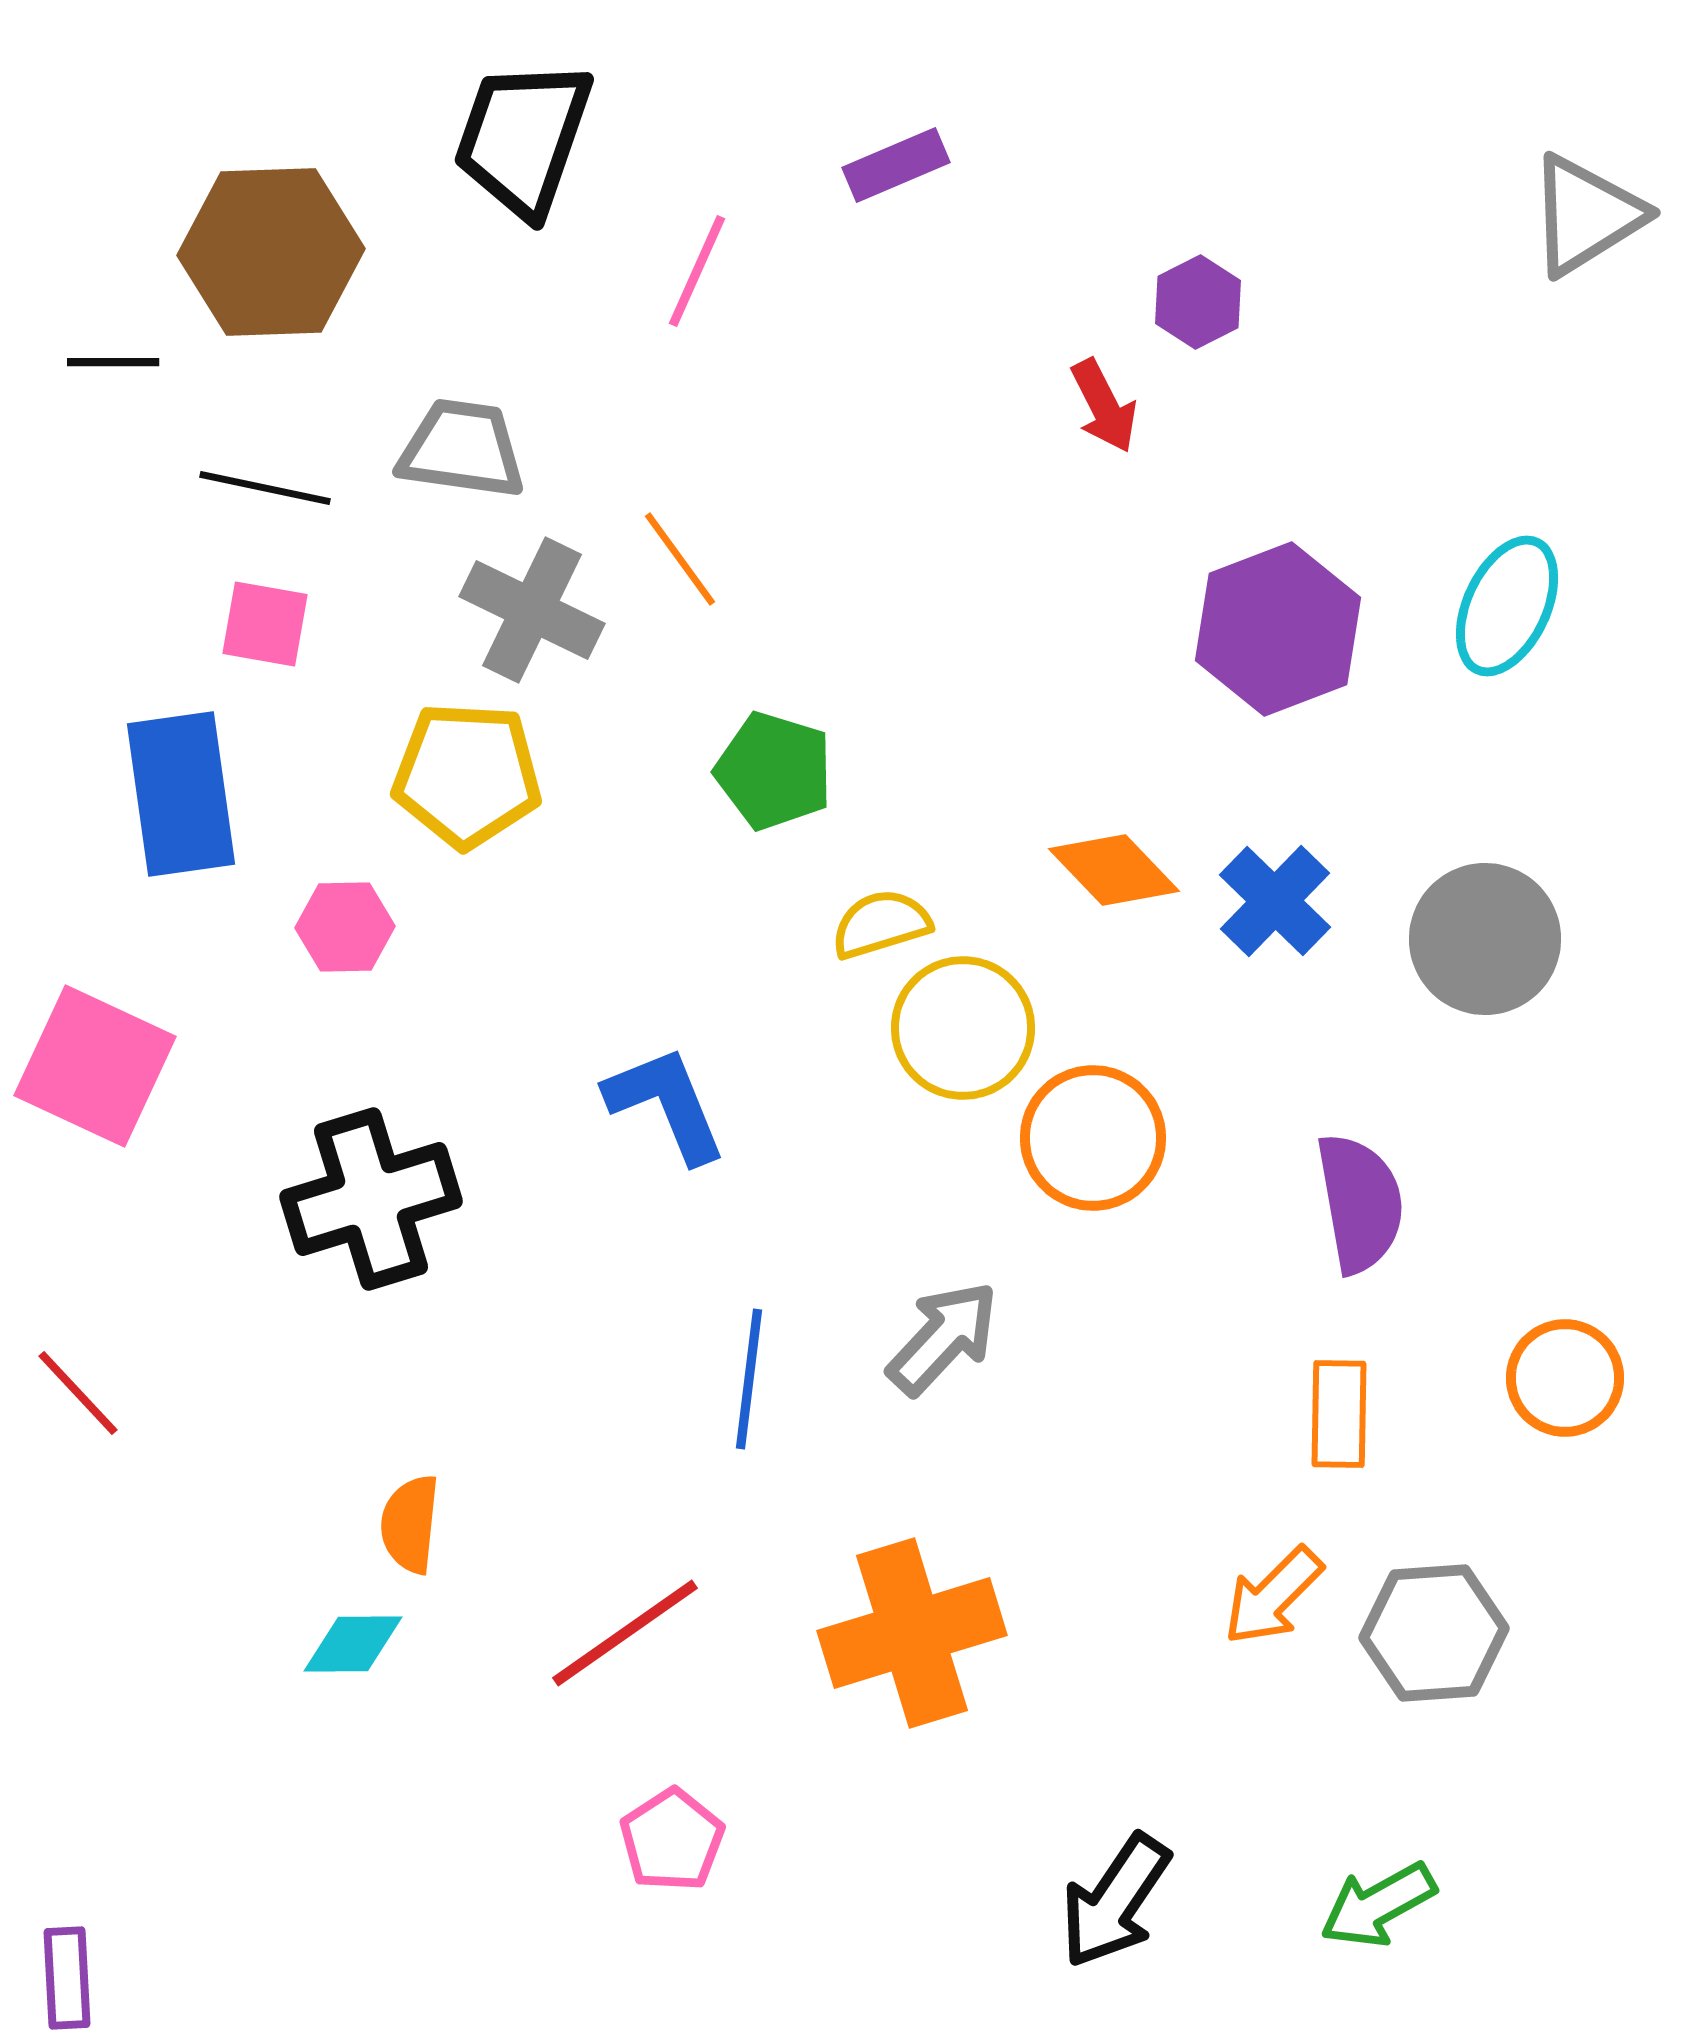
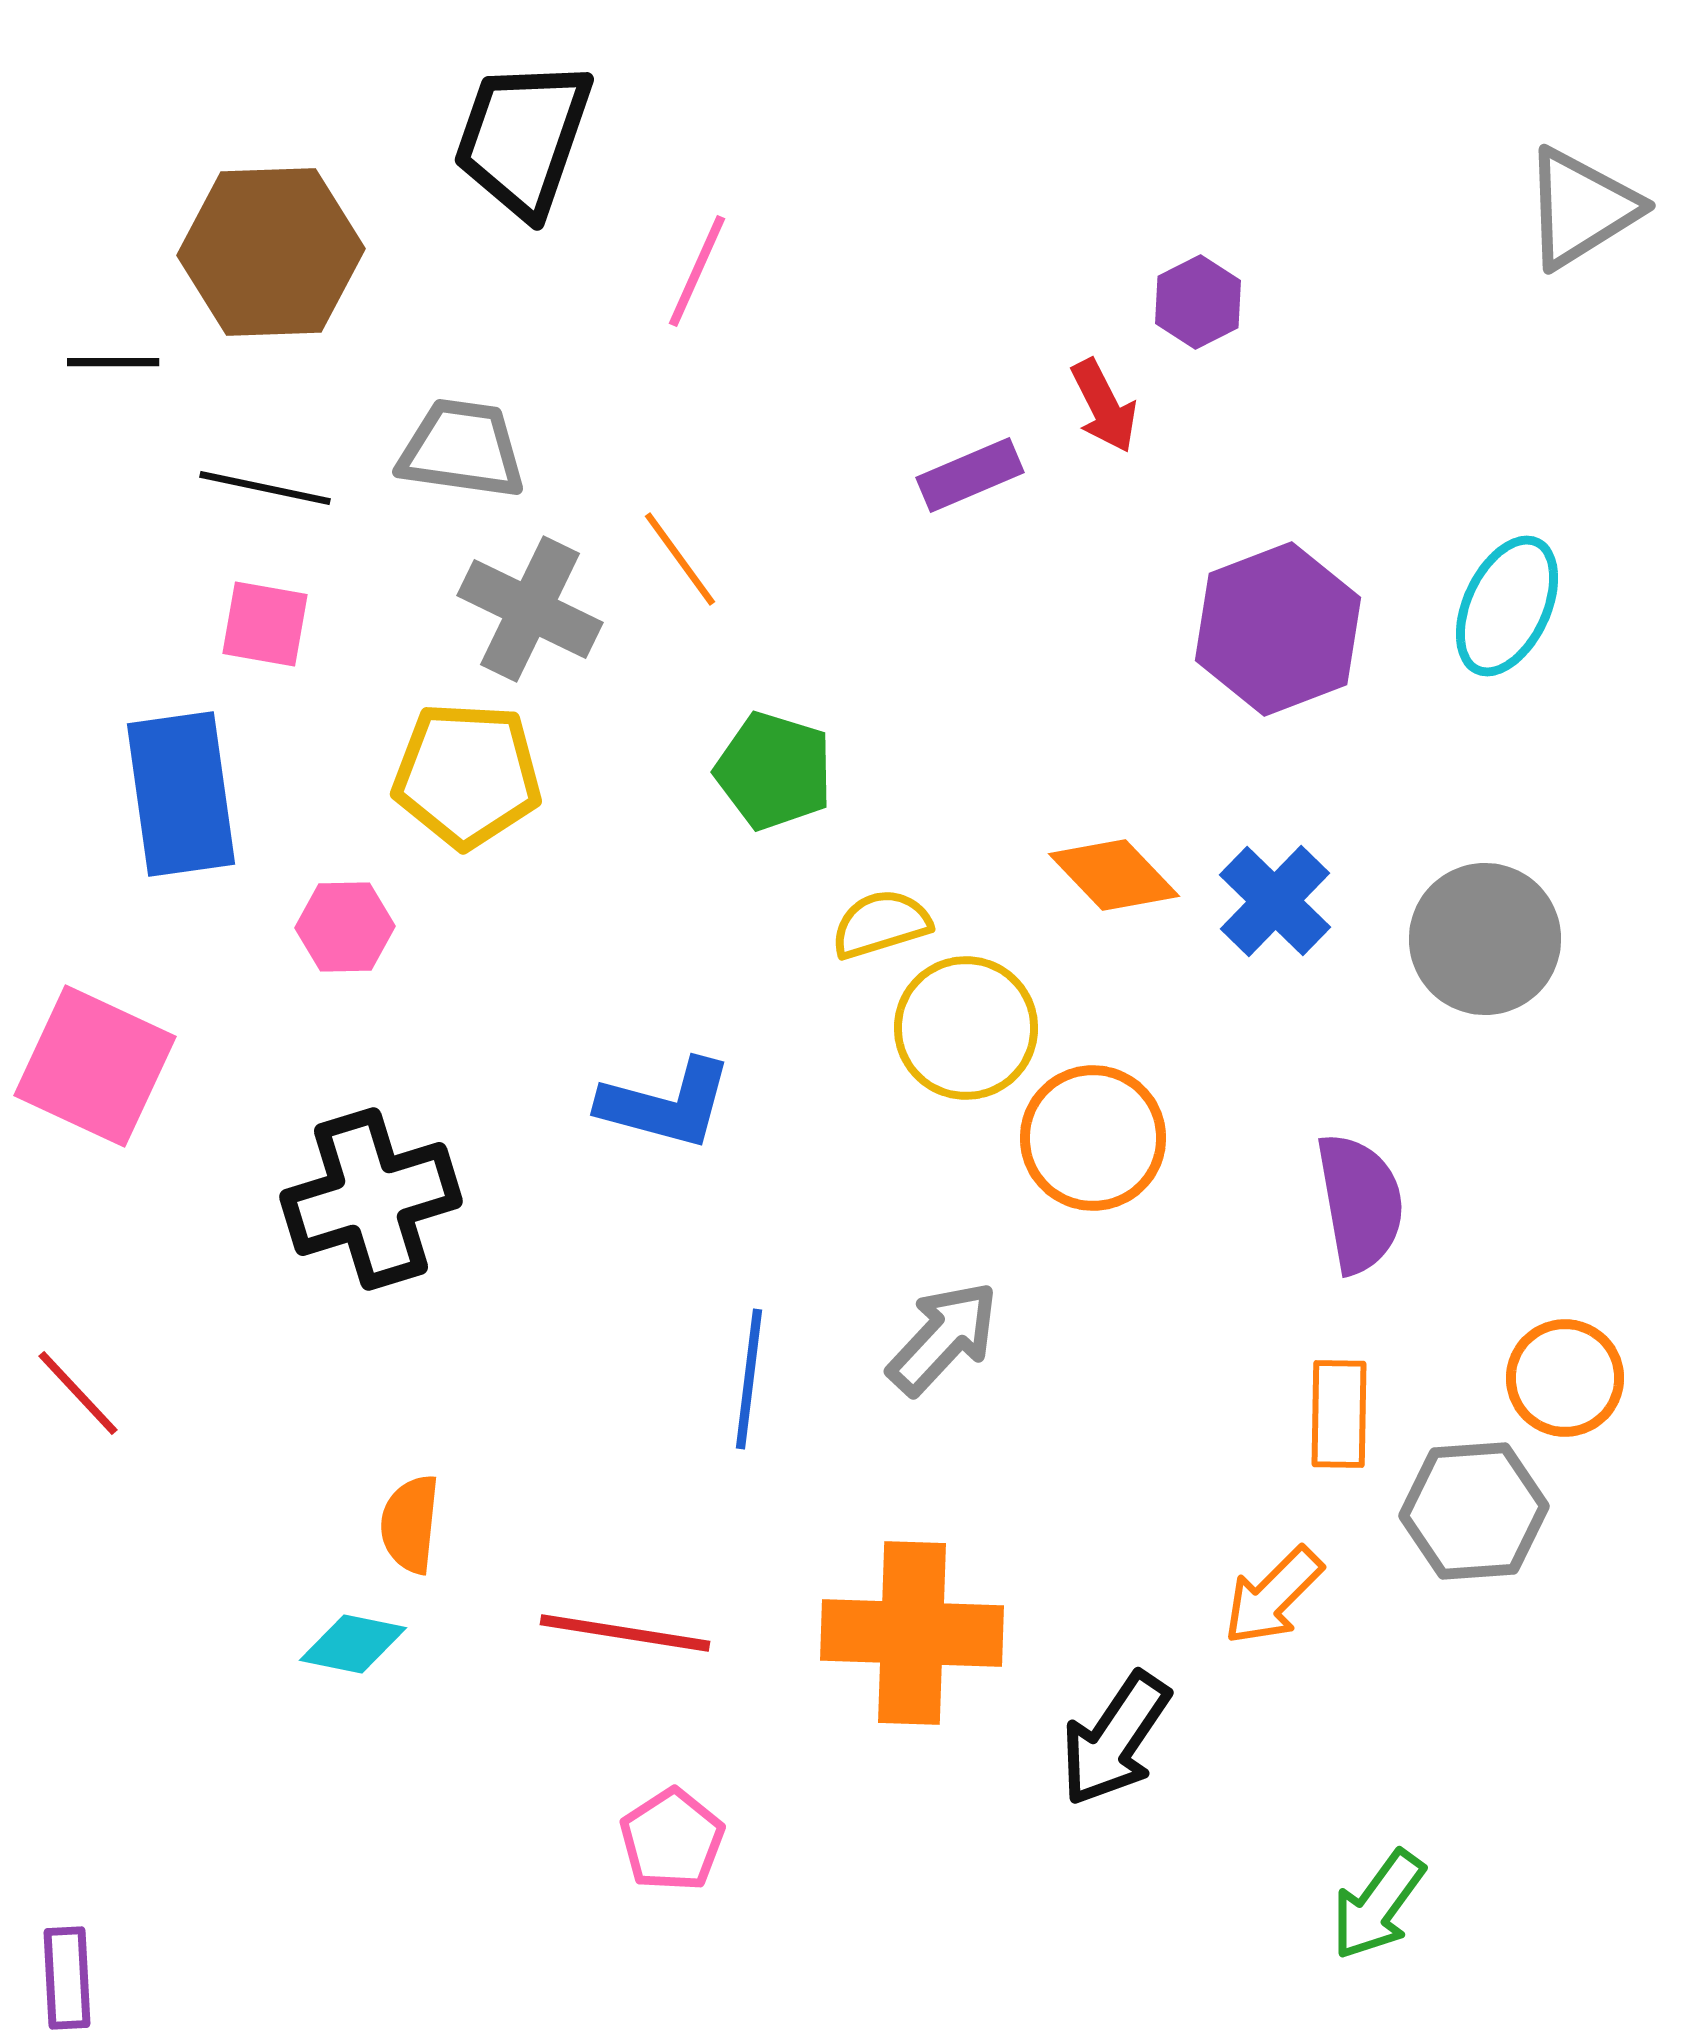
purple rectangle at (896, 165): moved 74 px right, 310 px down
gray triangle at (1586, 215): moved 5 px left, 7 px up
gray cross at (532, 610): moved 2 px left, 1 px up
orange diamond at (1114, 870): moved 5 px down
yellow circle at (963, 1028): moved 3 px right
blue L-shape at (666, 1104): rotated 127 degrees clockwise
red line at (625, 1633): rotated 44 degrees clockwise
orange cross at (912, 1633): rotated 19 degrees clockwise
gray hexagon at (1434, 1633): moved 40 px right, 122 px up
cyan diamond at (353, 1644): rotated 12 degrees clockwise
black arrow at (1115, 1901): moved 162 px up
green arrow at (1378, 1905): rotated 25 degrees counterclockwise
